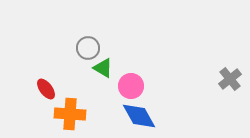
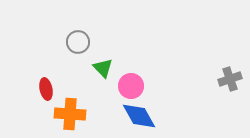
gray circle: moved 10 px left, 6 px up
green triangle: rotated 15 degrees clockwise
gray cross: rotated 20 degrees clockwise
red ellipse: rotated 25 degrees clockwise
